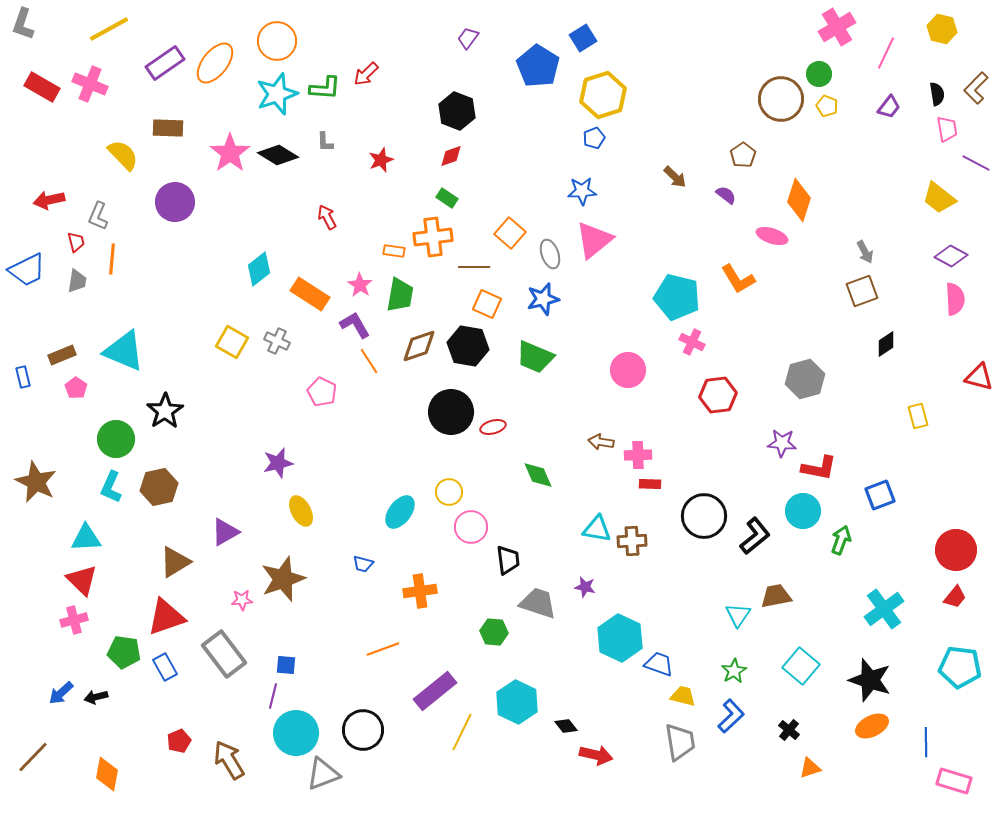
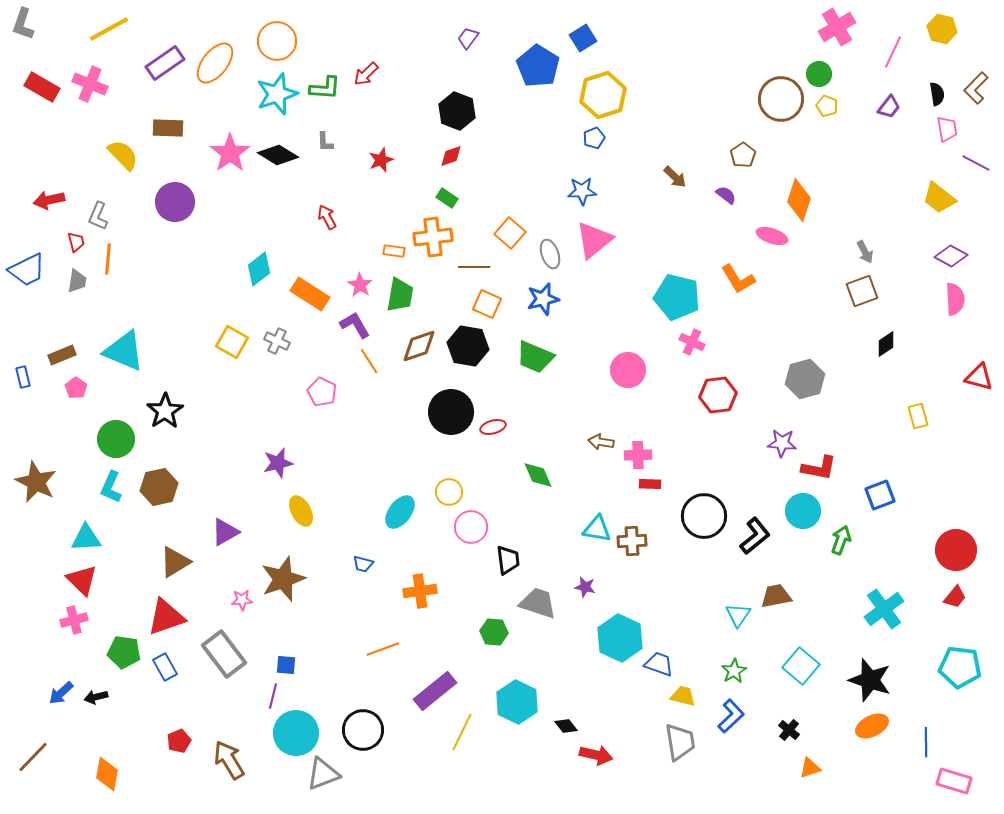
pink line at (886, 53): moved 7 px right, 1 px up
orange line at (112, 259): moved 4 px left
